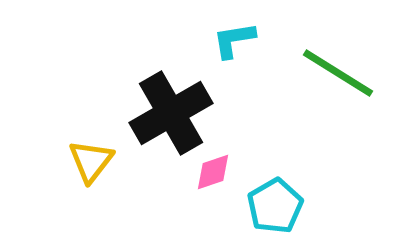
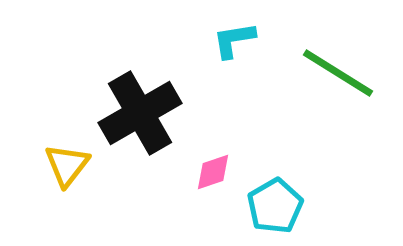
black cross: moved 31 px left
yellow triangle: moved 24 px left, 4 px down
